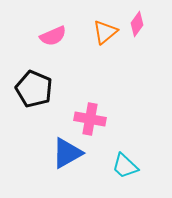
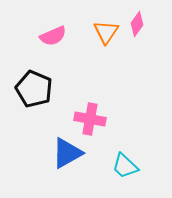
orange triangle: moved 1 px right; rotated 16 degrees counterclockwise
